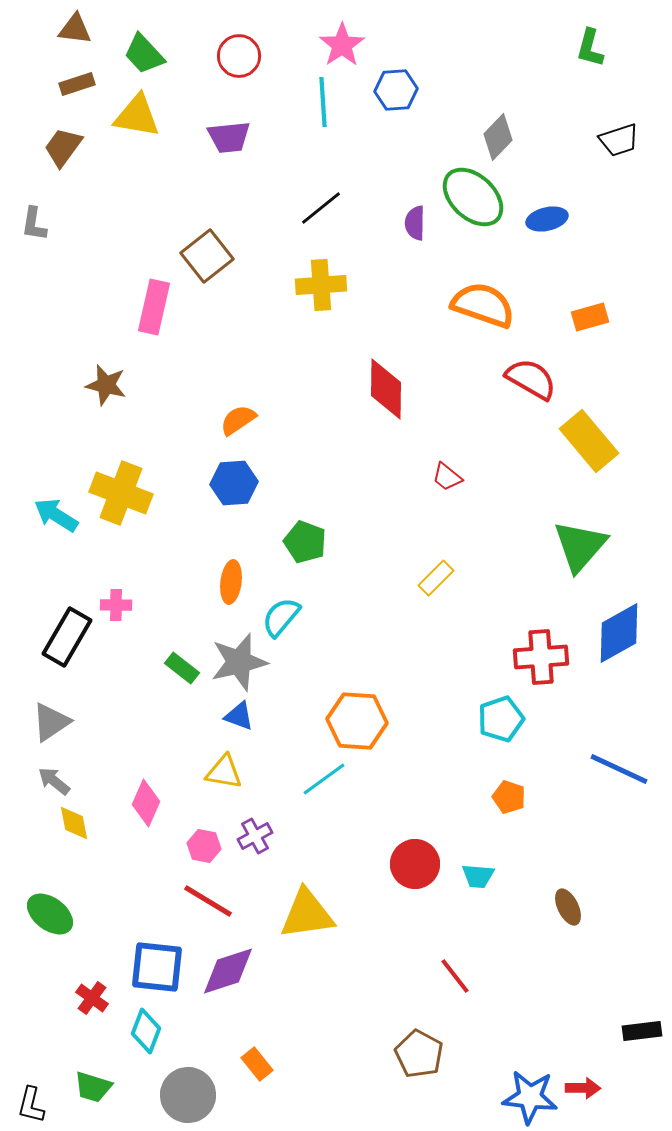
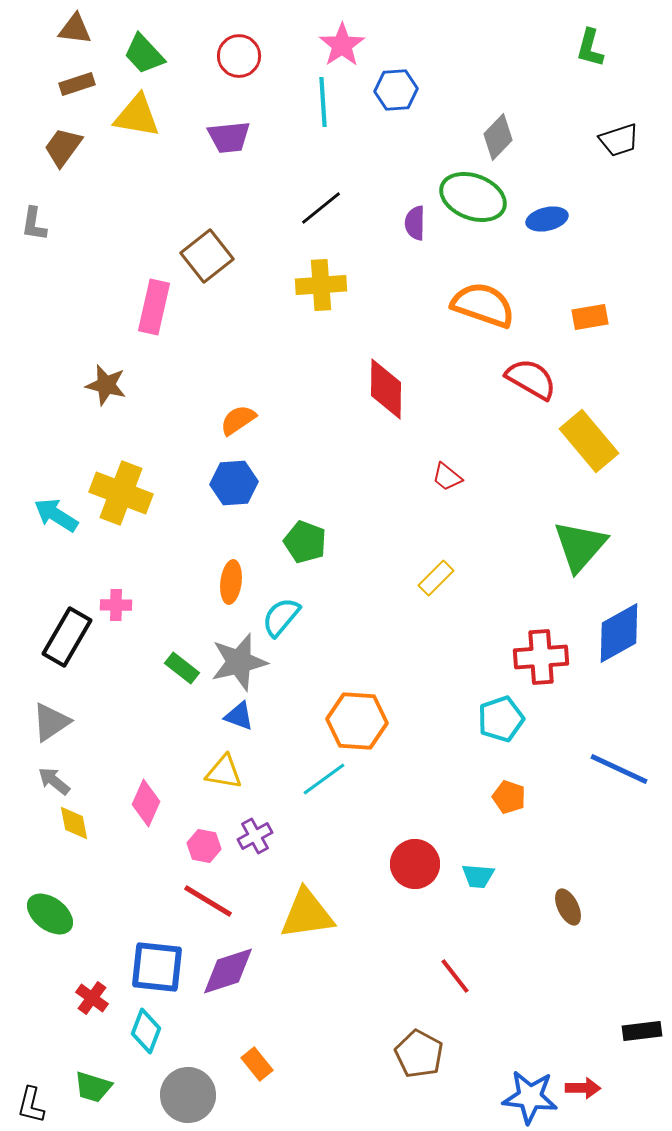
green ellipse at (473, 197): rotated 22 degrees counterclockwise
orange rectangle at (590, 317): rotated 6 degrees clockwise
